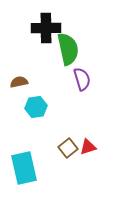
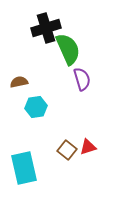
black cross: rotated 16 degrees counterclockwise
green semicircle: rotated 12 degrees counterclockwise
brown square: moved 1 px left, 2 px down; rotated 12 degrees counterclockwise
